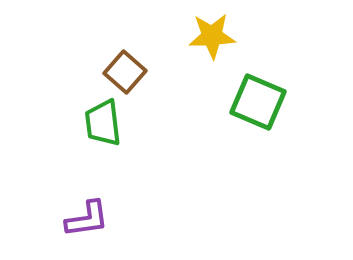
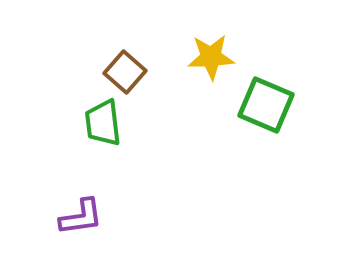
yellow star: moved 1 px left, 21 px down
green square: moved 8 px right, 3 px down
purple L-shape: moved 6 px left, 2 px up
